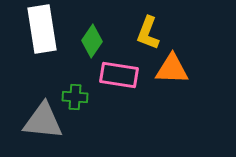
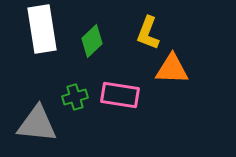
green diamond: rotated 12 degrees clockwise
pink rectangle: moved 1 px right, 20 px down
green cross: rotated 20 degrees counterclockwise
gray triangle: moved 6 px left, 3 px down
